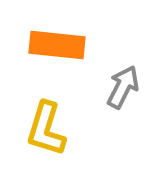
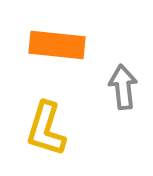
gray arrow: rotated 33 degrees counterclockwise
